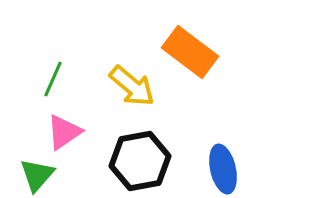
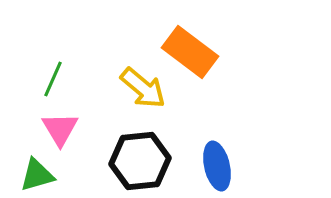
yellow arrow: moved 11 px right, 2 px down
pink triangle: moved 4 px left, 3 px up; rotated 27 degrees counterclockwise
black hexagon: rotated 4 degrees clockwise
blue ellipse: moved 6 px left, 3 px up
green triangle: rotated 33 degrees clockwise
